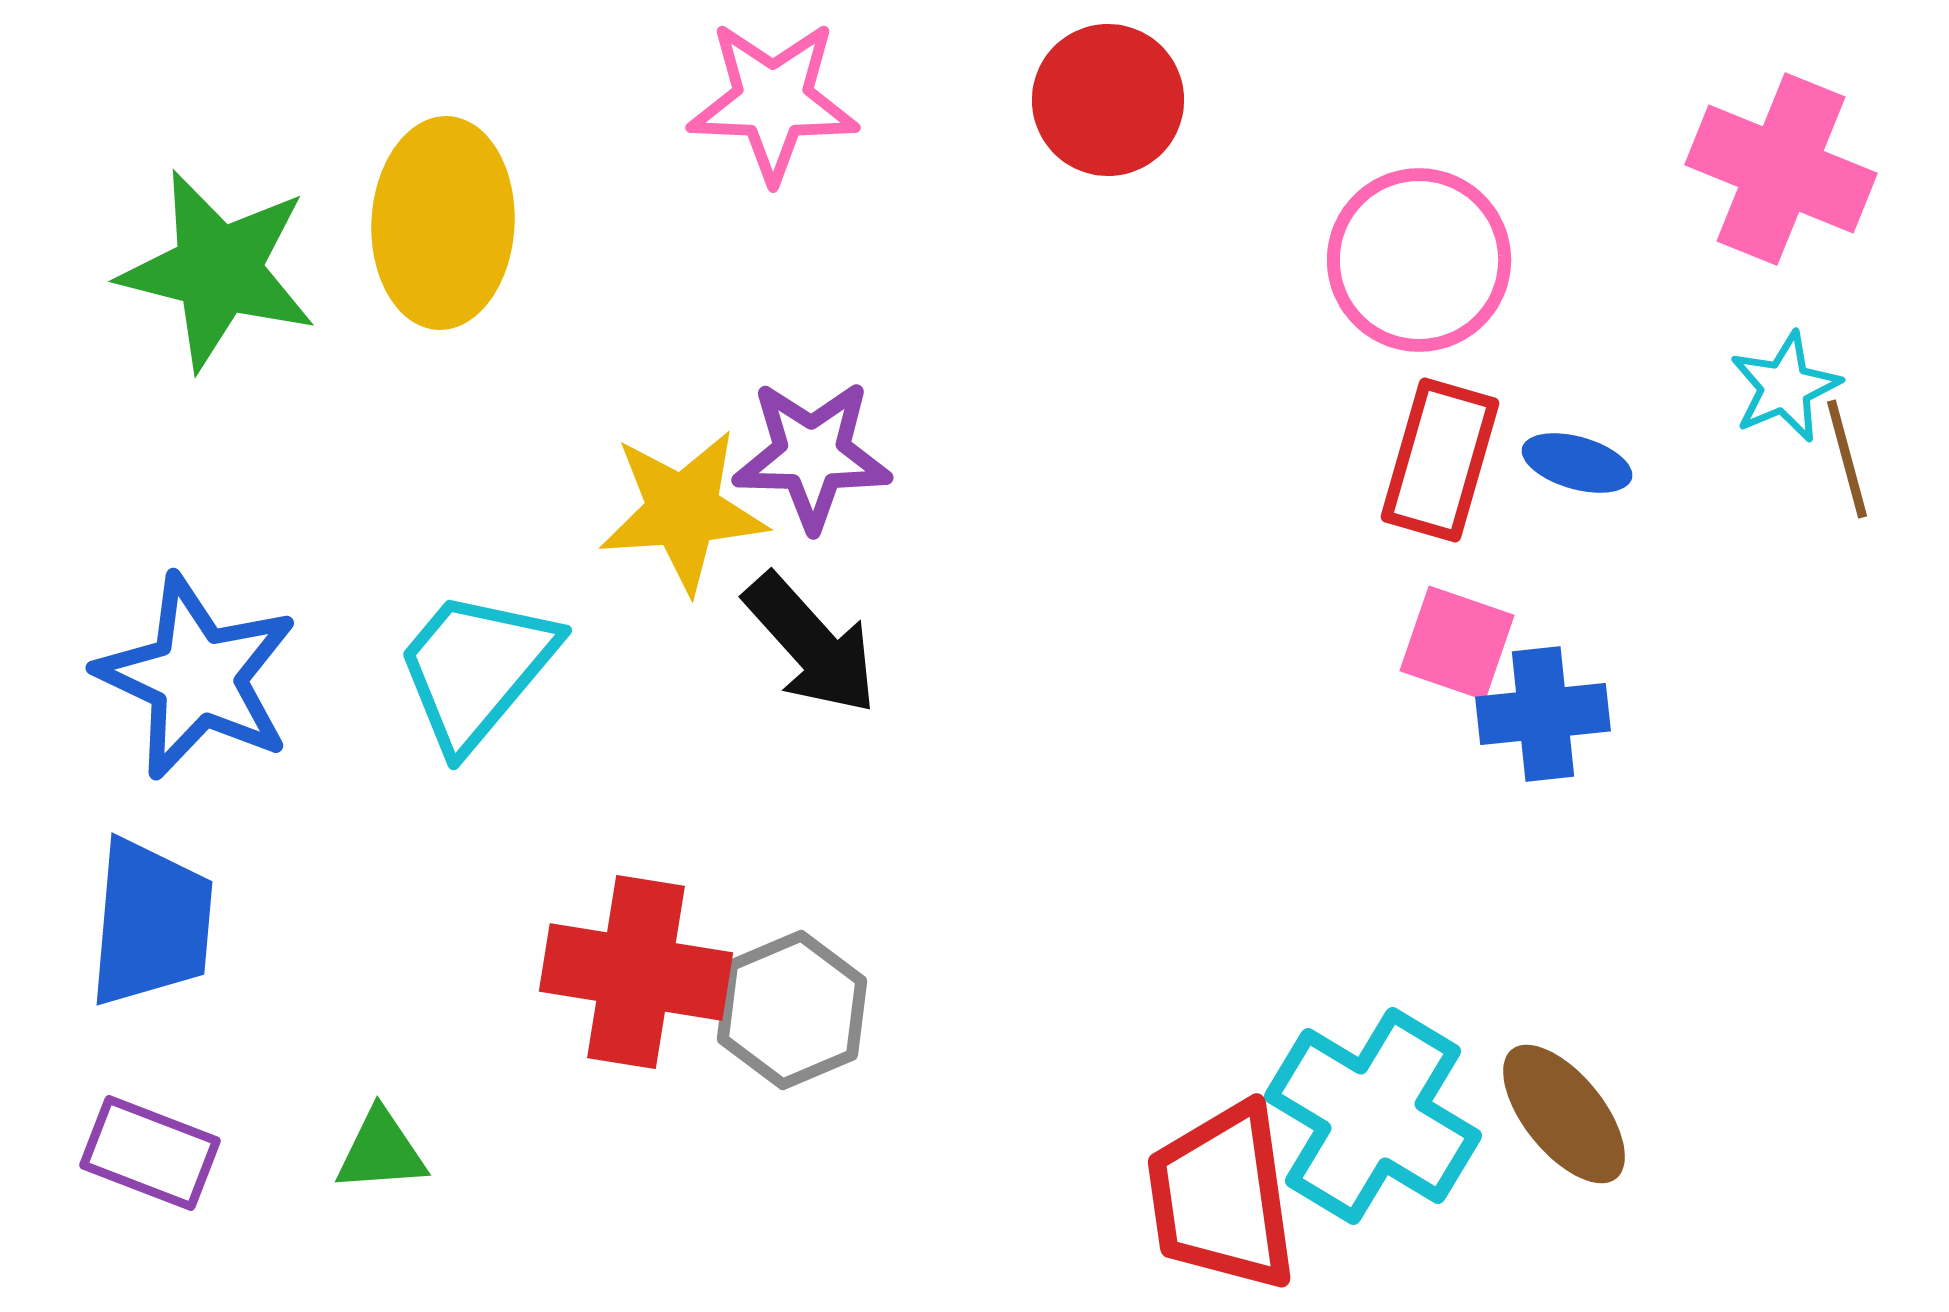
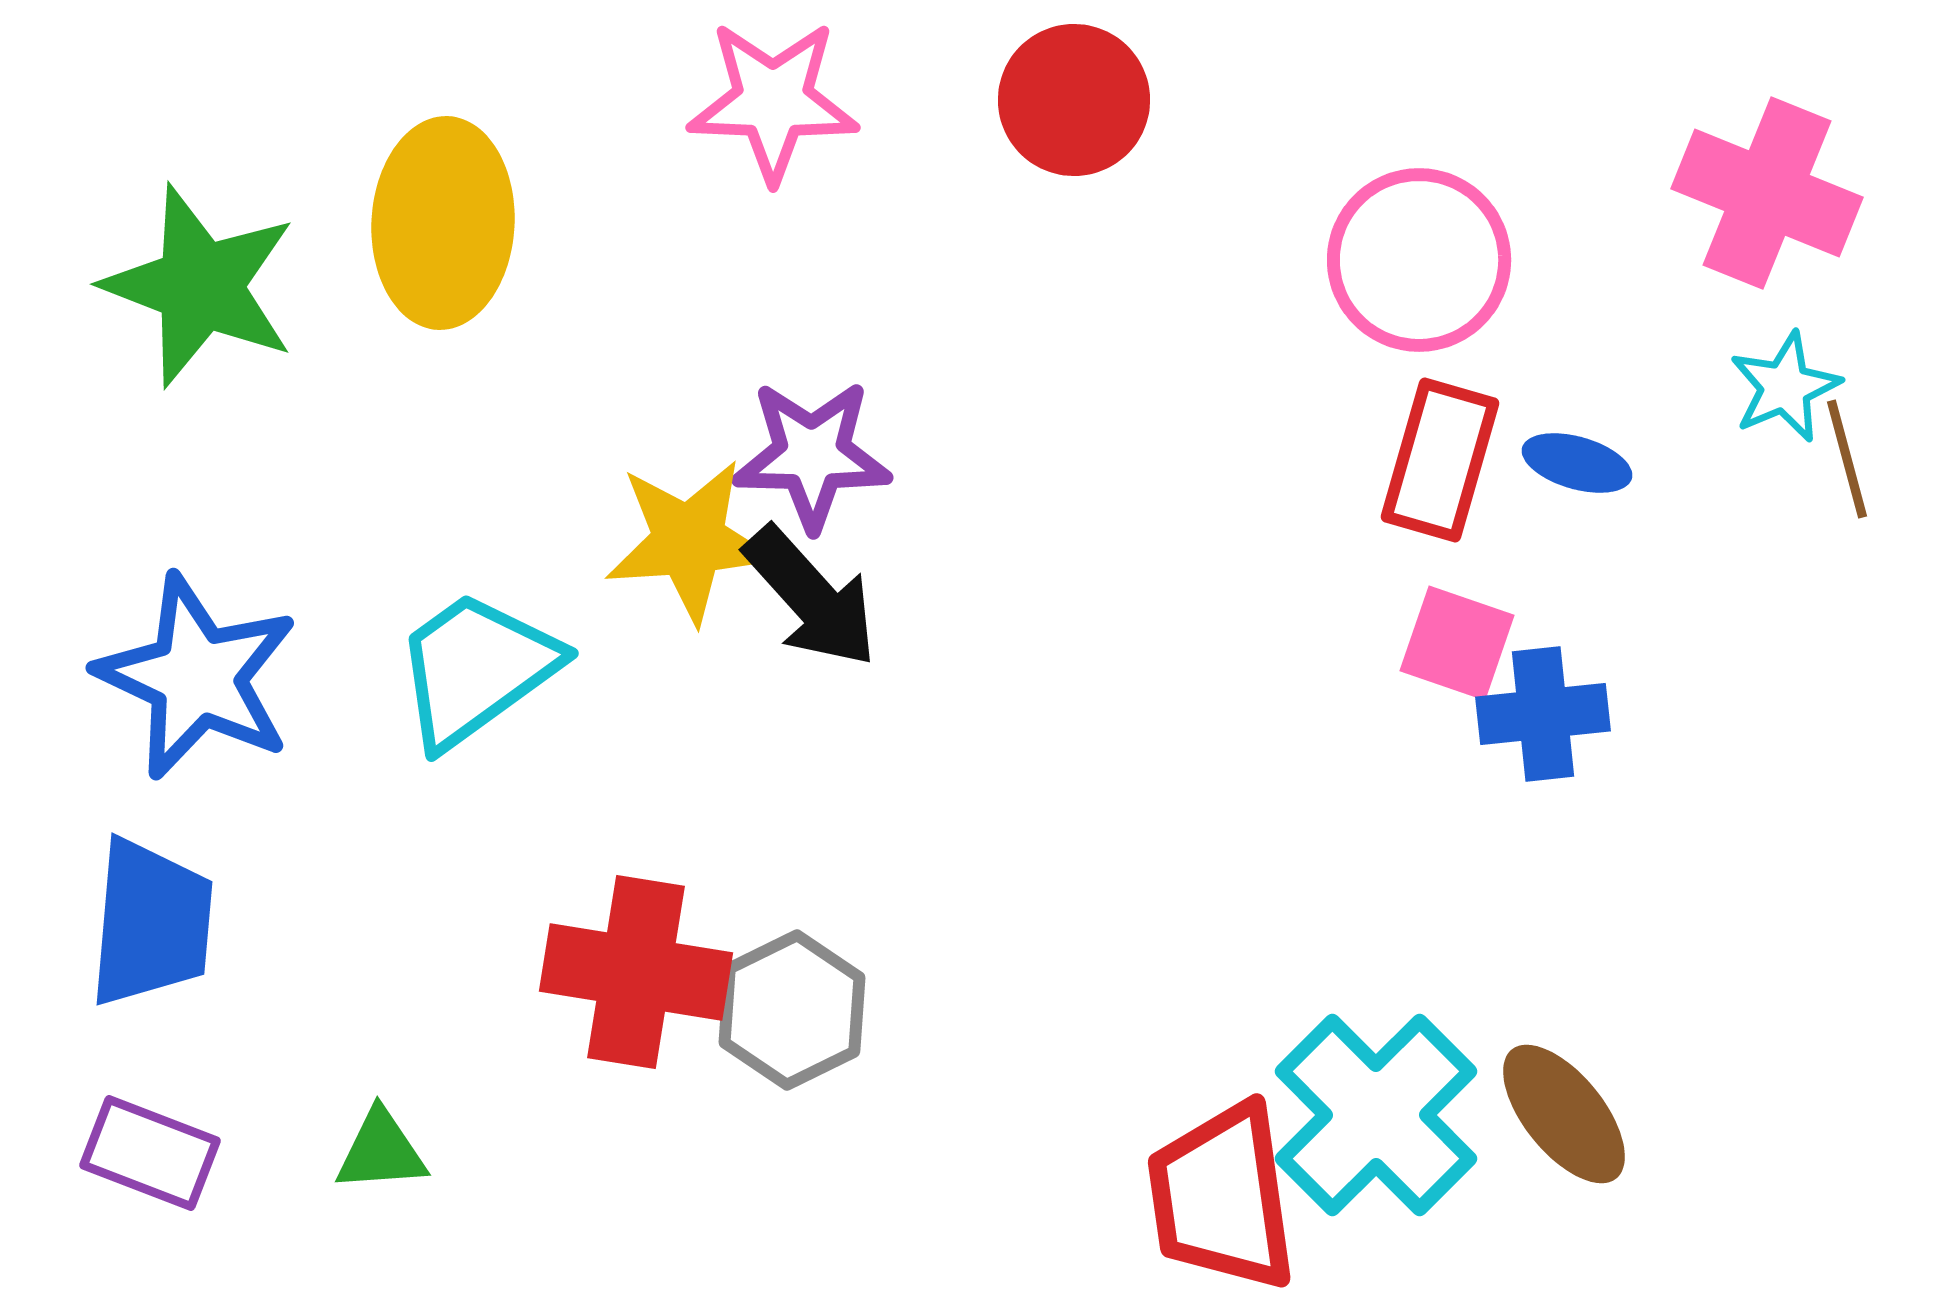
red circle: moved 34 px left
pink cross: moved 14 px left, 24 px down
green star: moved 18 px left, 16 px down; rotated 7 degrees clockwise
yellow star: moved 6 px right, 30 px down
black arrow: moved 47 px up
cyan trapezoid: rotated 14 degrees clockwise
gray hexagon: rotated 3 degrees counterclockwise
cyan cross: moved 3 px right, 1 px up; rotated 14 degrees clockwise
